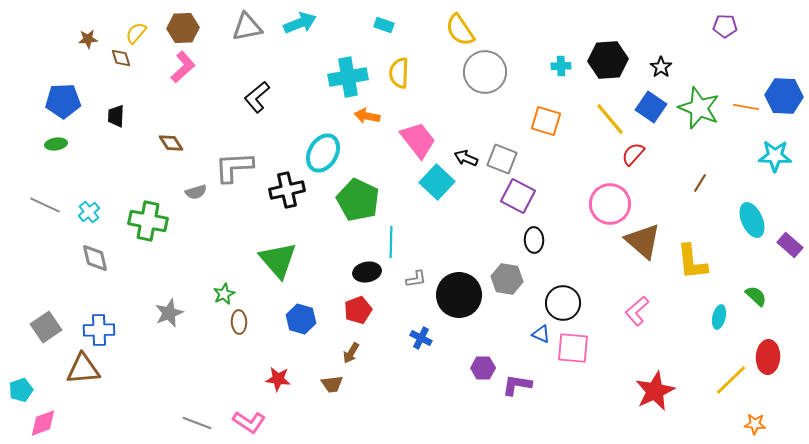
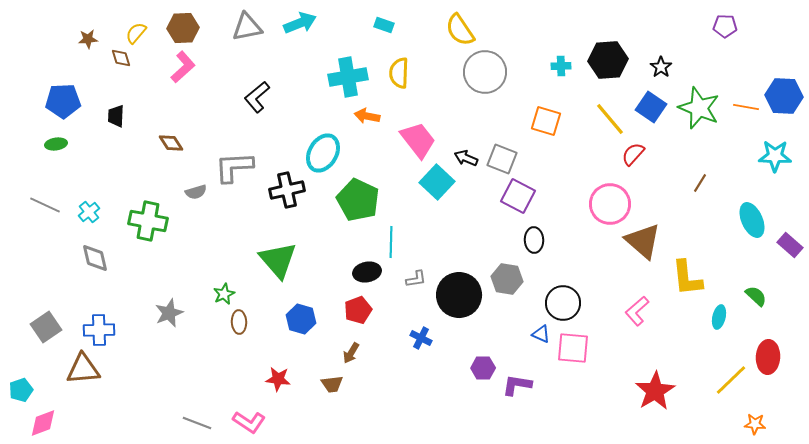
yellow L-shape at (692, 262): moved 5 px left, 16 px down
red star at (655, 391): rotated 6 degrees counterclockwise
